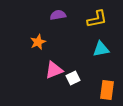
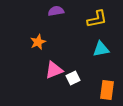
purple semicircle: moved 2 px left, 4 px up
